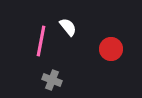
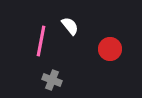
white semicircle: moved 2 px right, 1 px up
red circle: moved 1 px left
